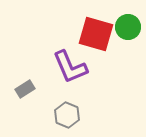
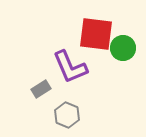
green circle: moved 5 px left, 21 px down
red square: rotated 9 degrees counterclockwise
gray rectangle: moved 16 px right
